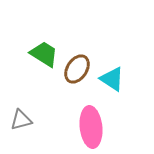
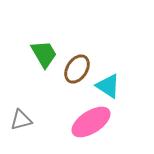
green trapezoid: rotated 28 degrees clockwise
cyan triangle: moved 4 px left, 7 px down
pink ellipse: moved 5 px up; rotated 63 degrees clockwise
